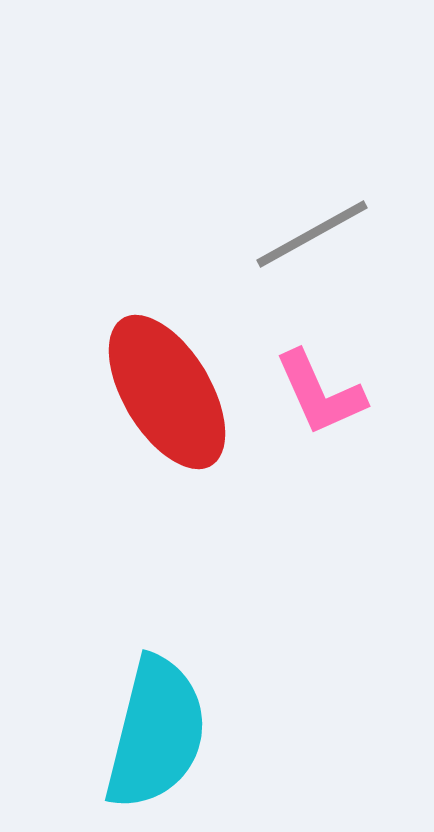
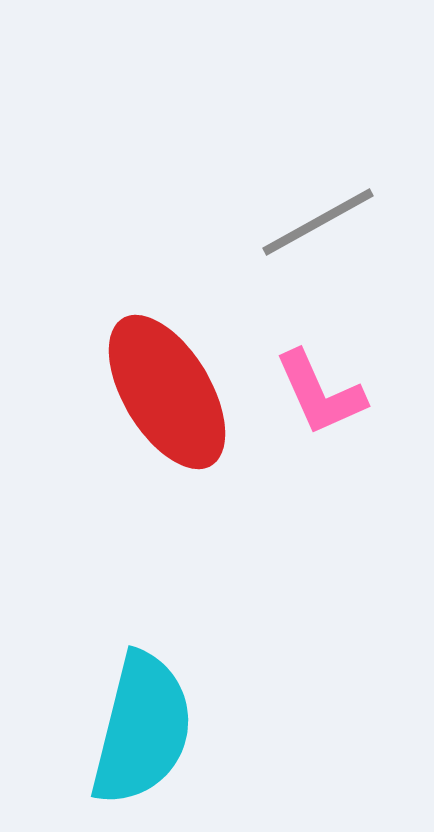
gray line: moved 6 px right, 12 px up
cyan semicircle: moved 14 px left, 4 px up
